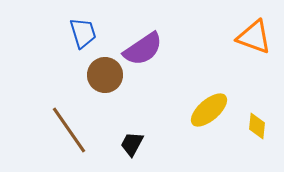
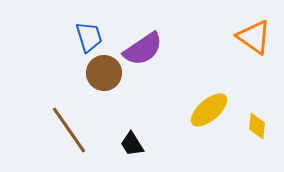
blue trapezoid: moved 6 px right, 4 px down
orange triangle: rotated 15 degrees clockwise
brown circle: moved 1 px left, 2 px up
black trapezoid: rotated 60 degrees counterclockwise
